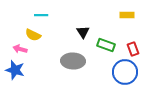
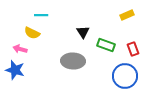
yellow rectangle: rotated 24 degrees counterclockwise
yellow semicircle: moved 1 px left, 2 px up
blue circle: moved 4 px down
